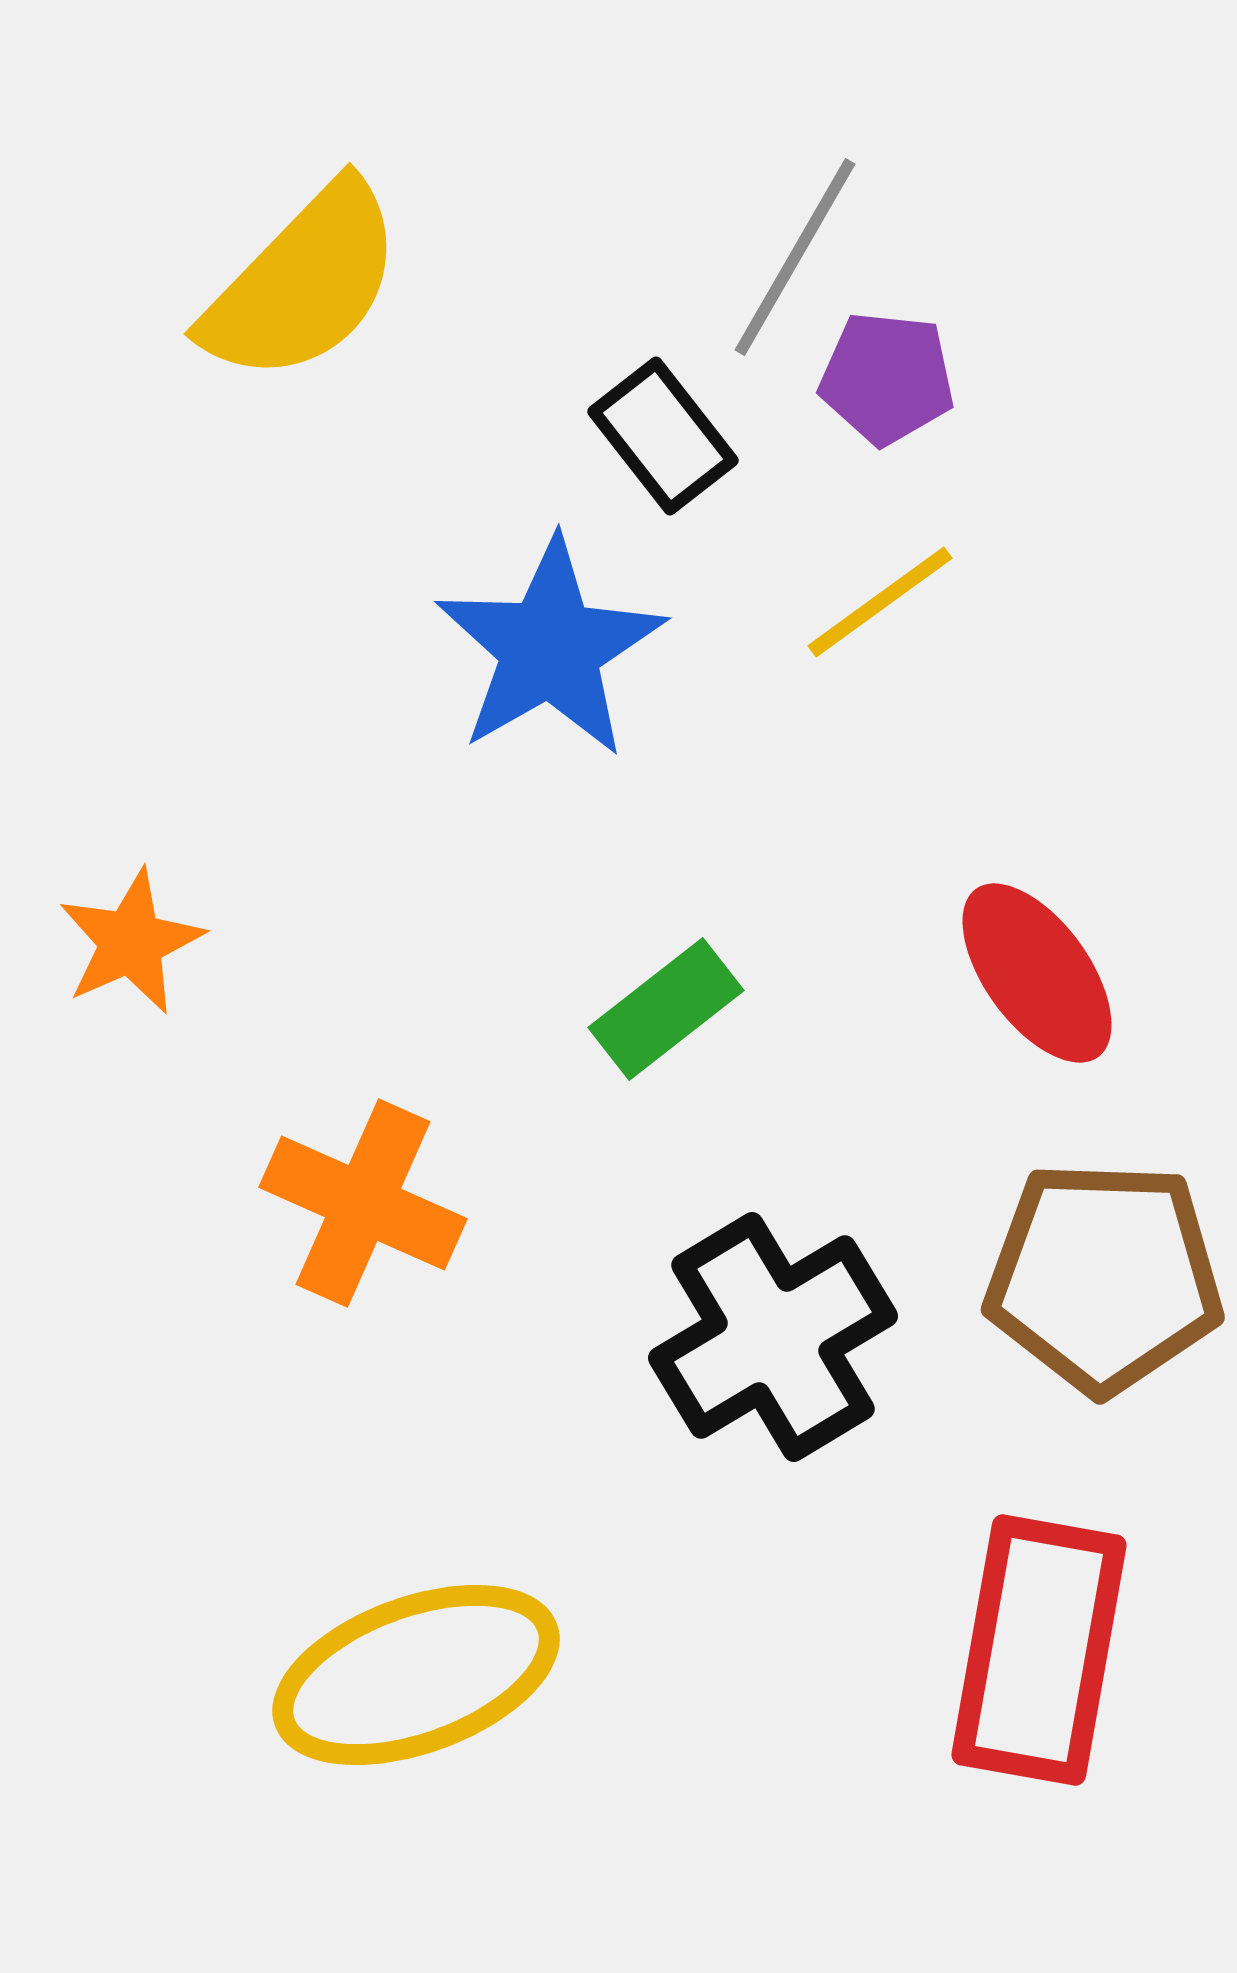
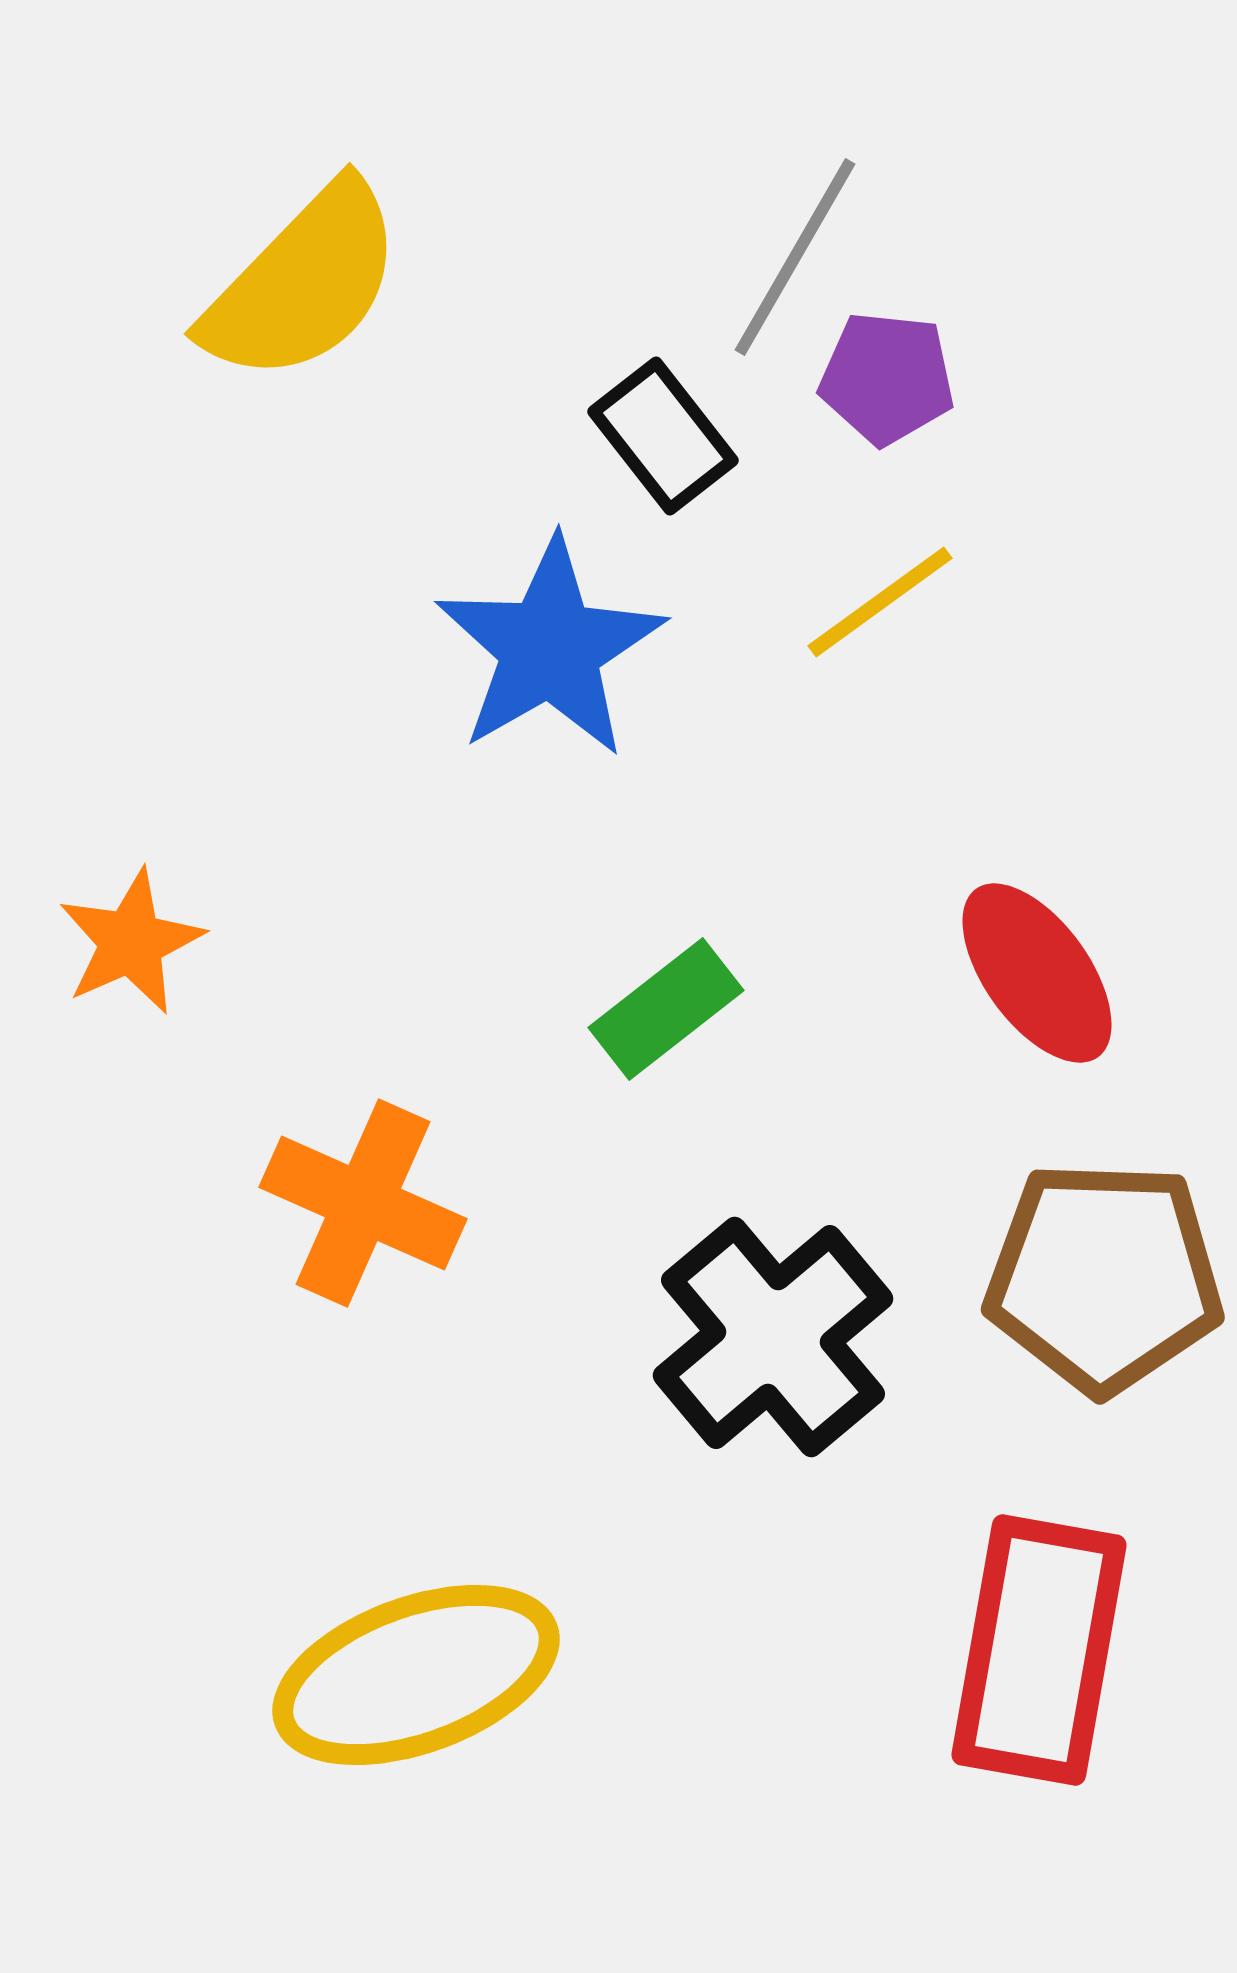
black cross: rotated 9 degrees counterclockwise
